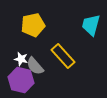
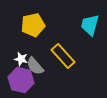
cyan trapezoid: moved 1 px left
